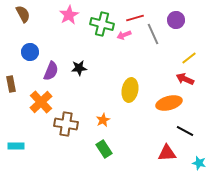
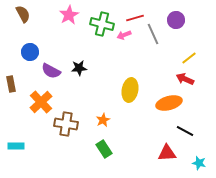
purple semicircle: rotated 96 degrees clockwise
